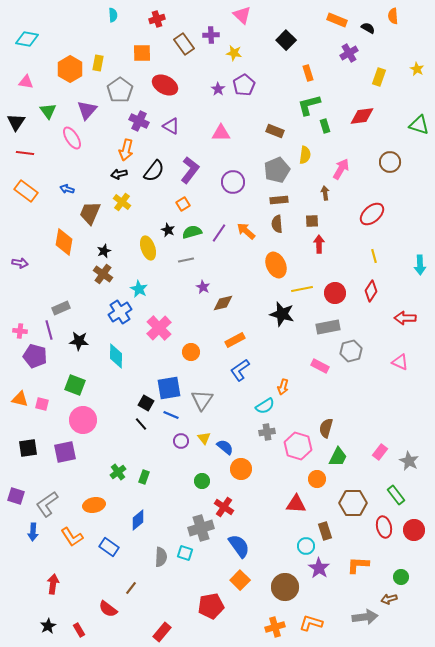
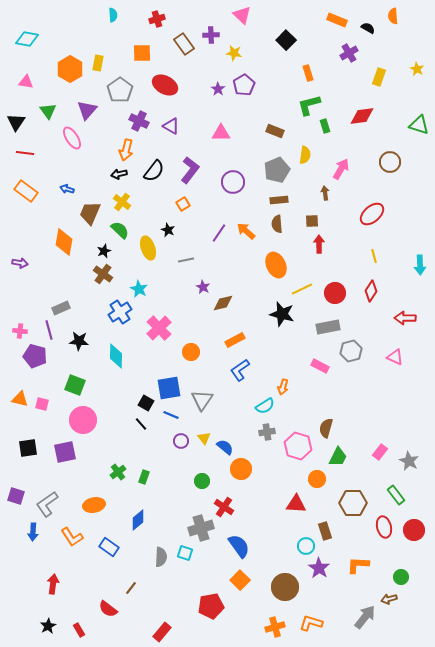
green semicircle at (192, 232): moved 72 px left, 2 px up; rotated 60 degrees clockwise
yellow line at (302, 289): rotated 15 degrees counterclockwise
pink triangle at (400, 362): moved 5 px left, 5 px up
gray arrow at (365, 617): rotated 45 degrees counterclockwise
